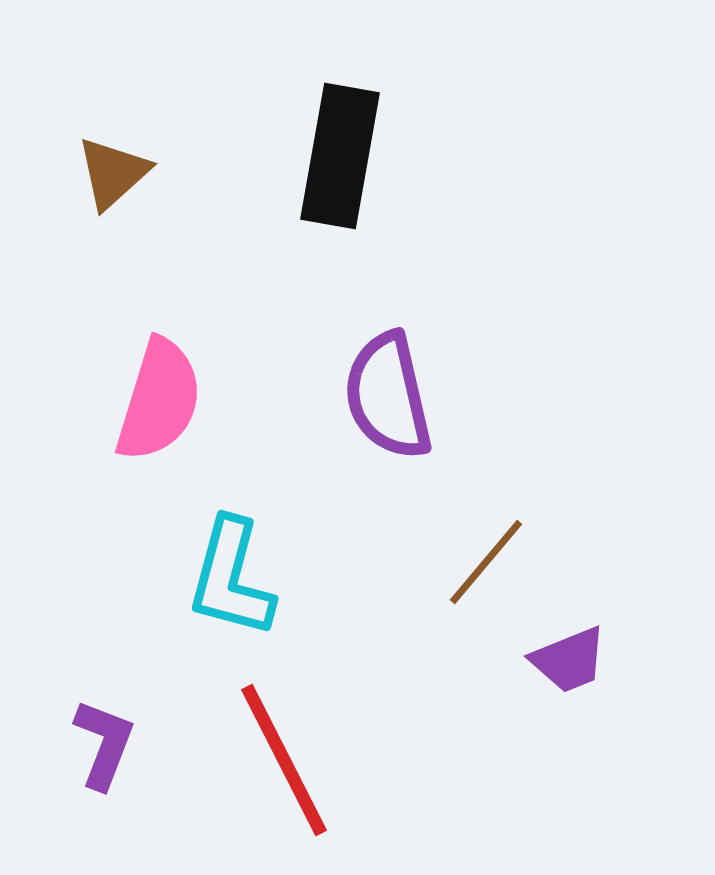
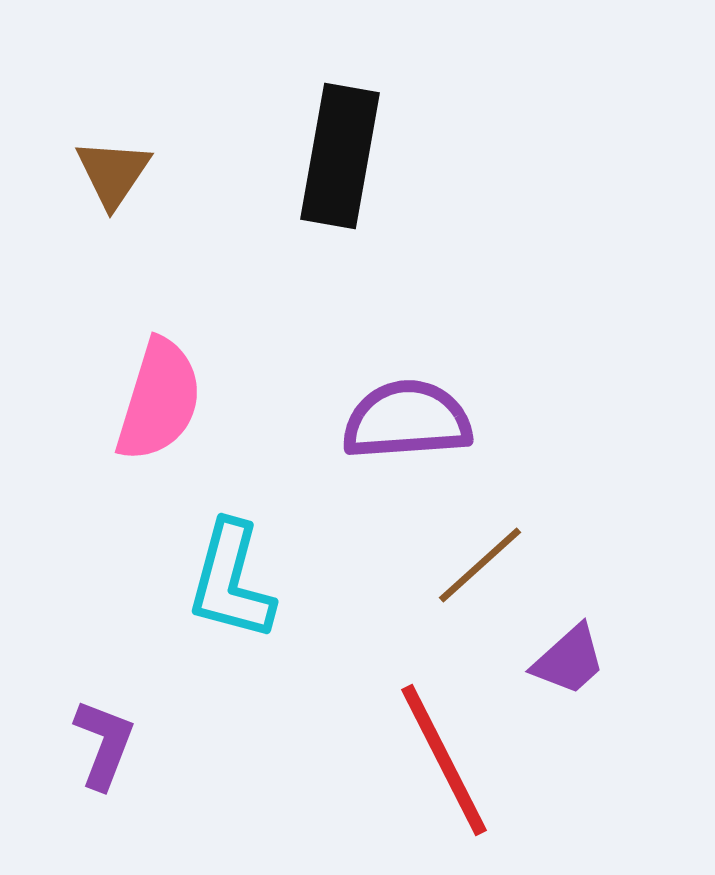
brown triangle: rotated 14 degrees counterclockwise
purple semicircle: moved 19 px right, 24 px down; rotated 99 degrees clockwise
brown line: moved 6 px left, 3 px down; rotated 8 degrees clockwise
cyan L-shape: moved 3 px down
purple trapezoid: rotated 20 degrees counterclockwise
red line: moved 160 px right
